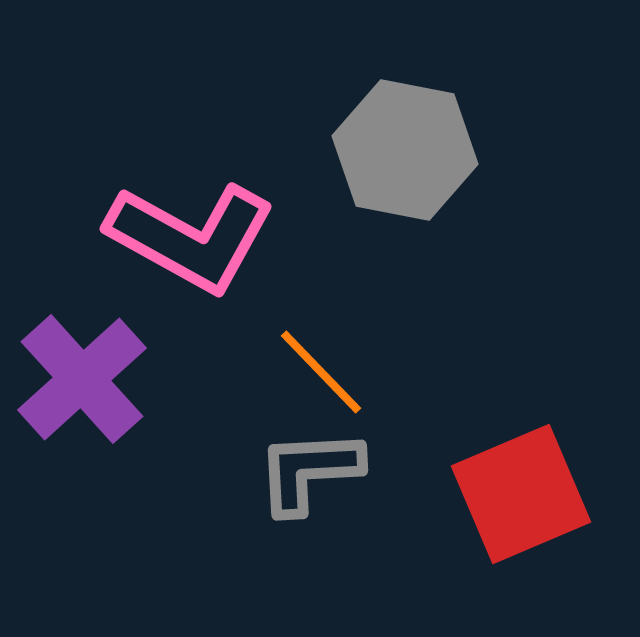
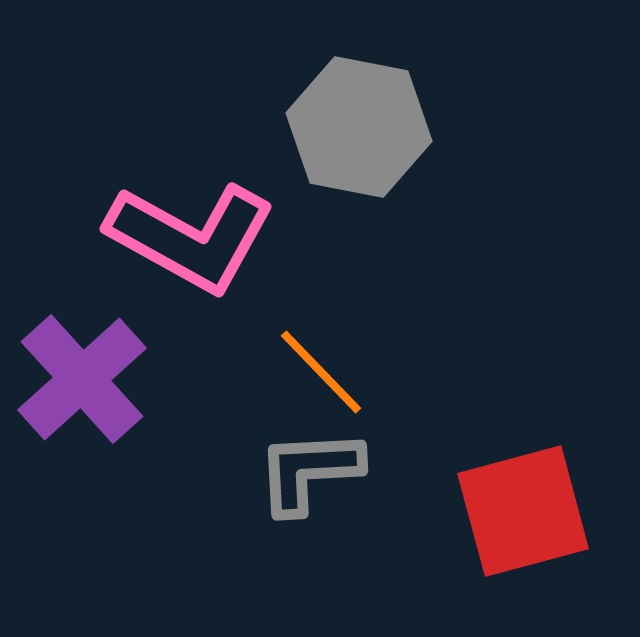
gray hexagon: moved 46 px left, 23 px up
red square: moved 2 px right, 17 px down; rotated 8 degrees clockwise
